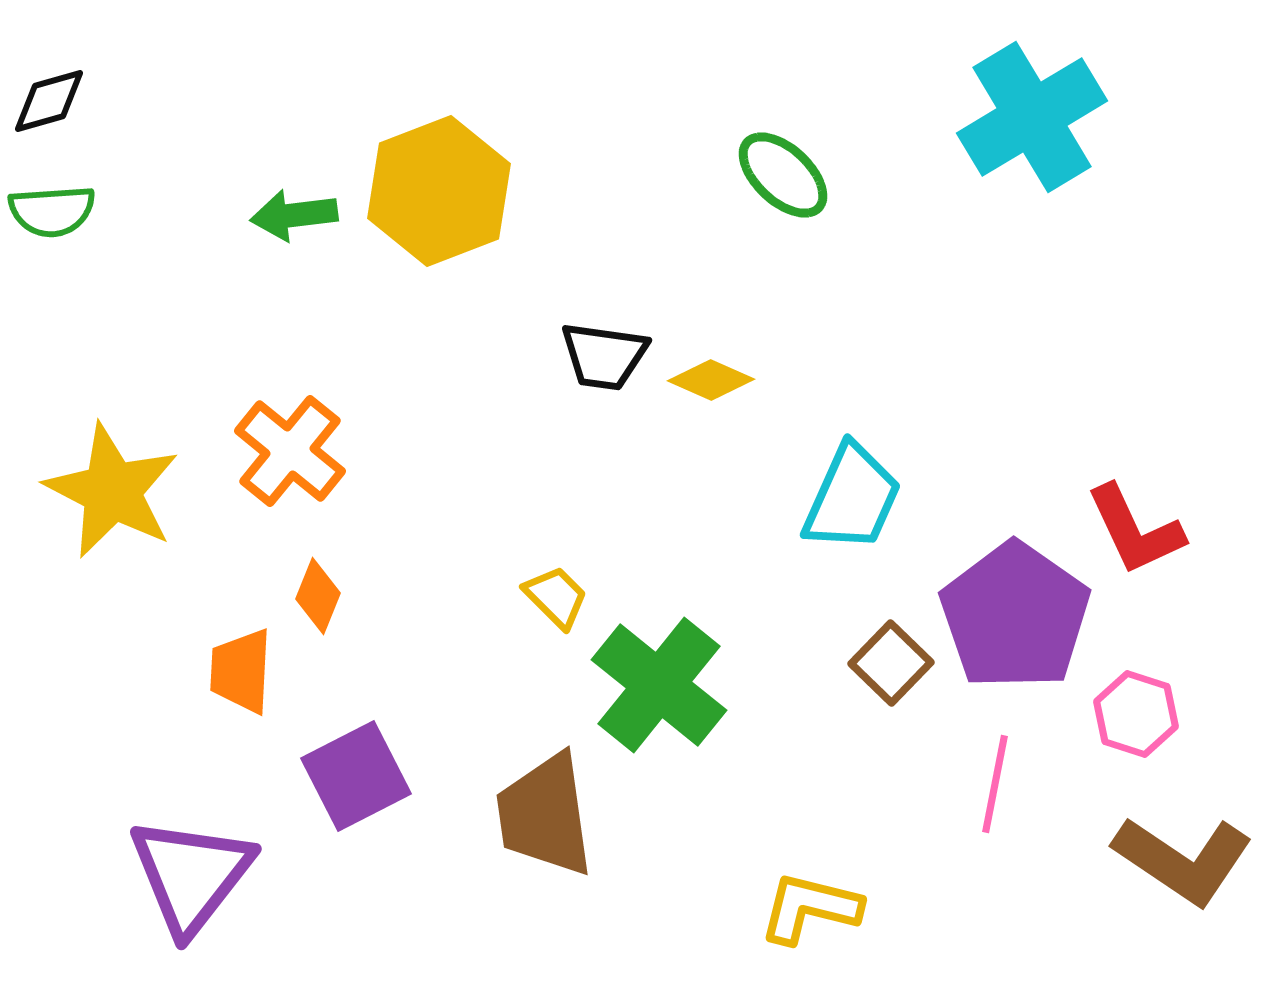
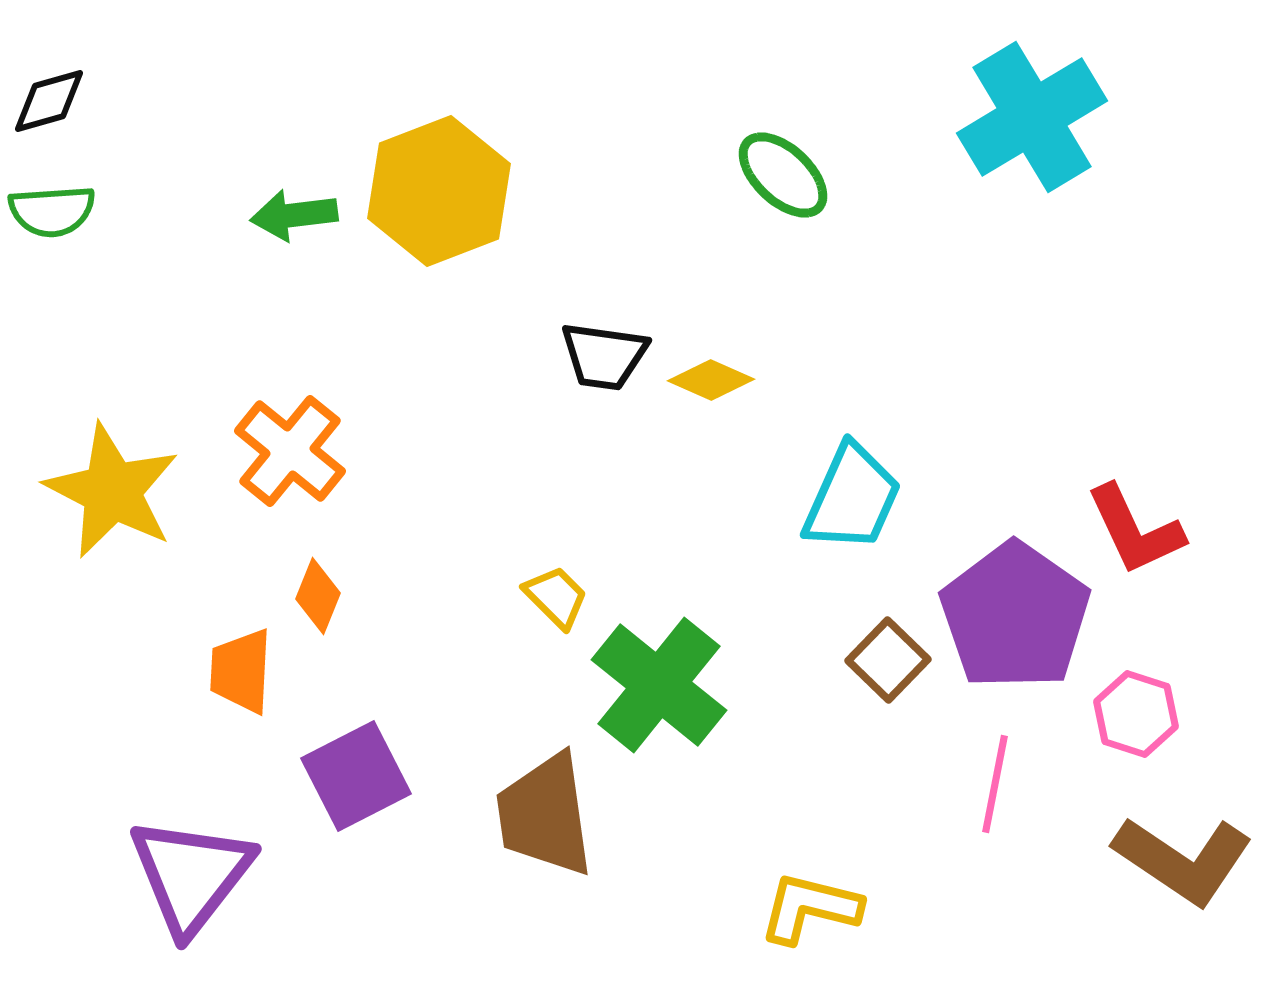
brown square: moved 3 px left, 3 px up
